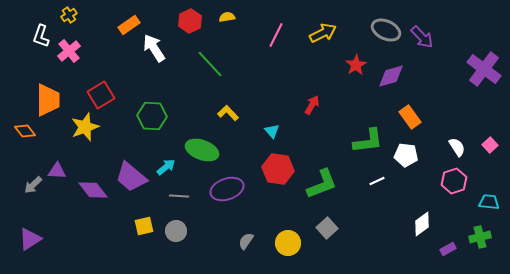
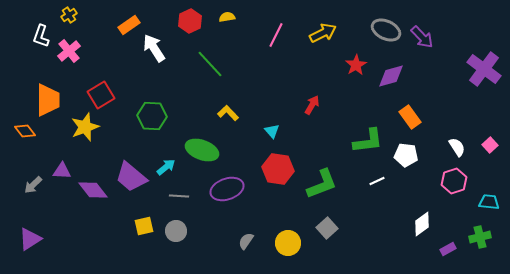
purple triangle at (57, 171): moved 5 px right
